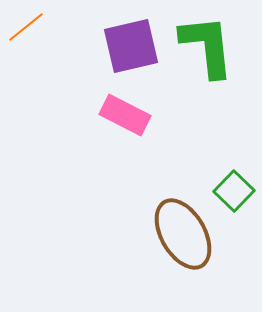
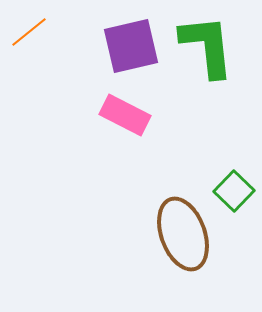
orange line: moved 3 px right, 5 px down
brown ellipse: rotated 10 degrees clockwise
